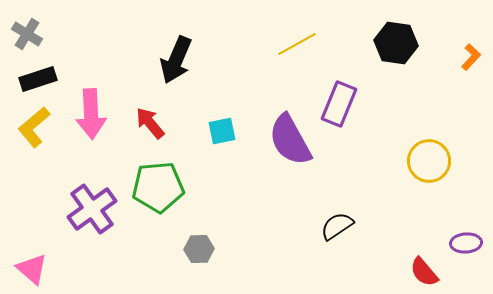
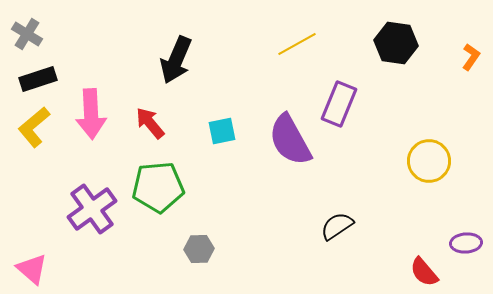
orange L-shape: rotated 8 degrees counterclockwise
